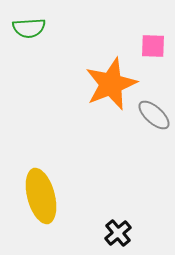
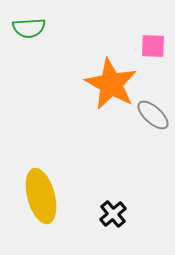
orange star: rotated 22 degrees counterclockwise
gray ellipse: moved 1 px left
black cross: moved 5 px left, 19 px up
